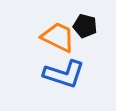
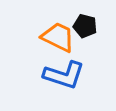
blue L-shape: moved 1 px down
